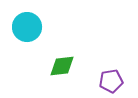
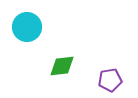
purple pentagon: moved 1 px left, 1 px up
